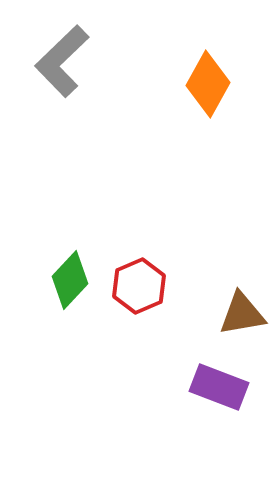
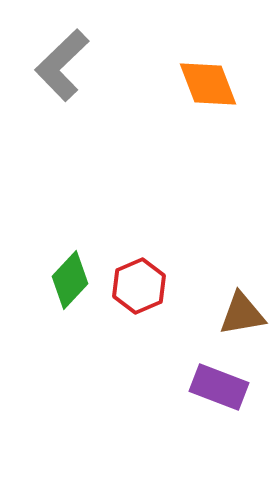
gray L-shape: moved 4 px down
orange diamond: rotated 50 degrees counterclockwise
